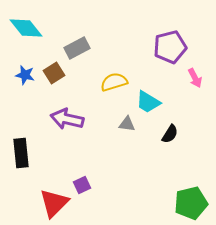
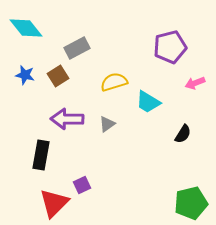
brown square: moved 4 px right, 3 px down
pink arrow: moved 5 px down; rotated 96 degrees clockwise
purple arrow: rotated 12 degrees counterclockwise
gray triangle: moved 20 px left; rotated 42 degrees counterclockwise
black semicircle: moved 13 px right
black rectangle: moved 20 px right, 2 px down; rotated 16 degrees clockwise
